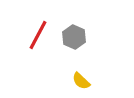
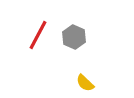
yellow semicircle: moved 4 px right, 2 px down
